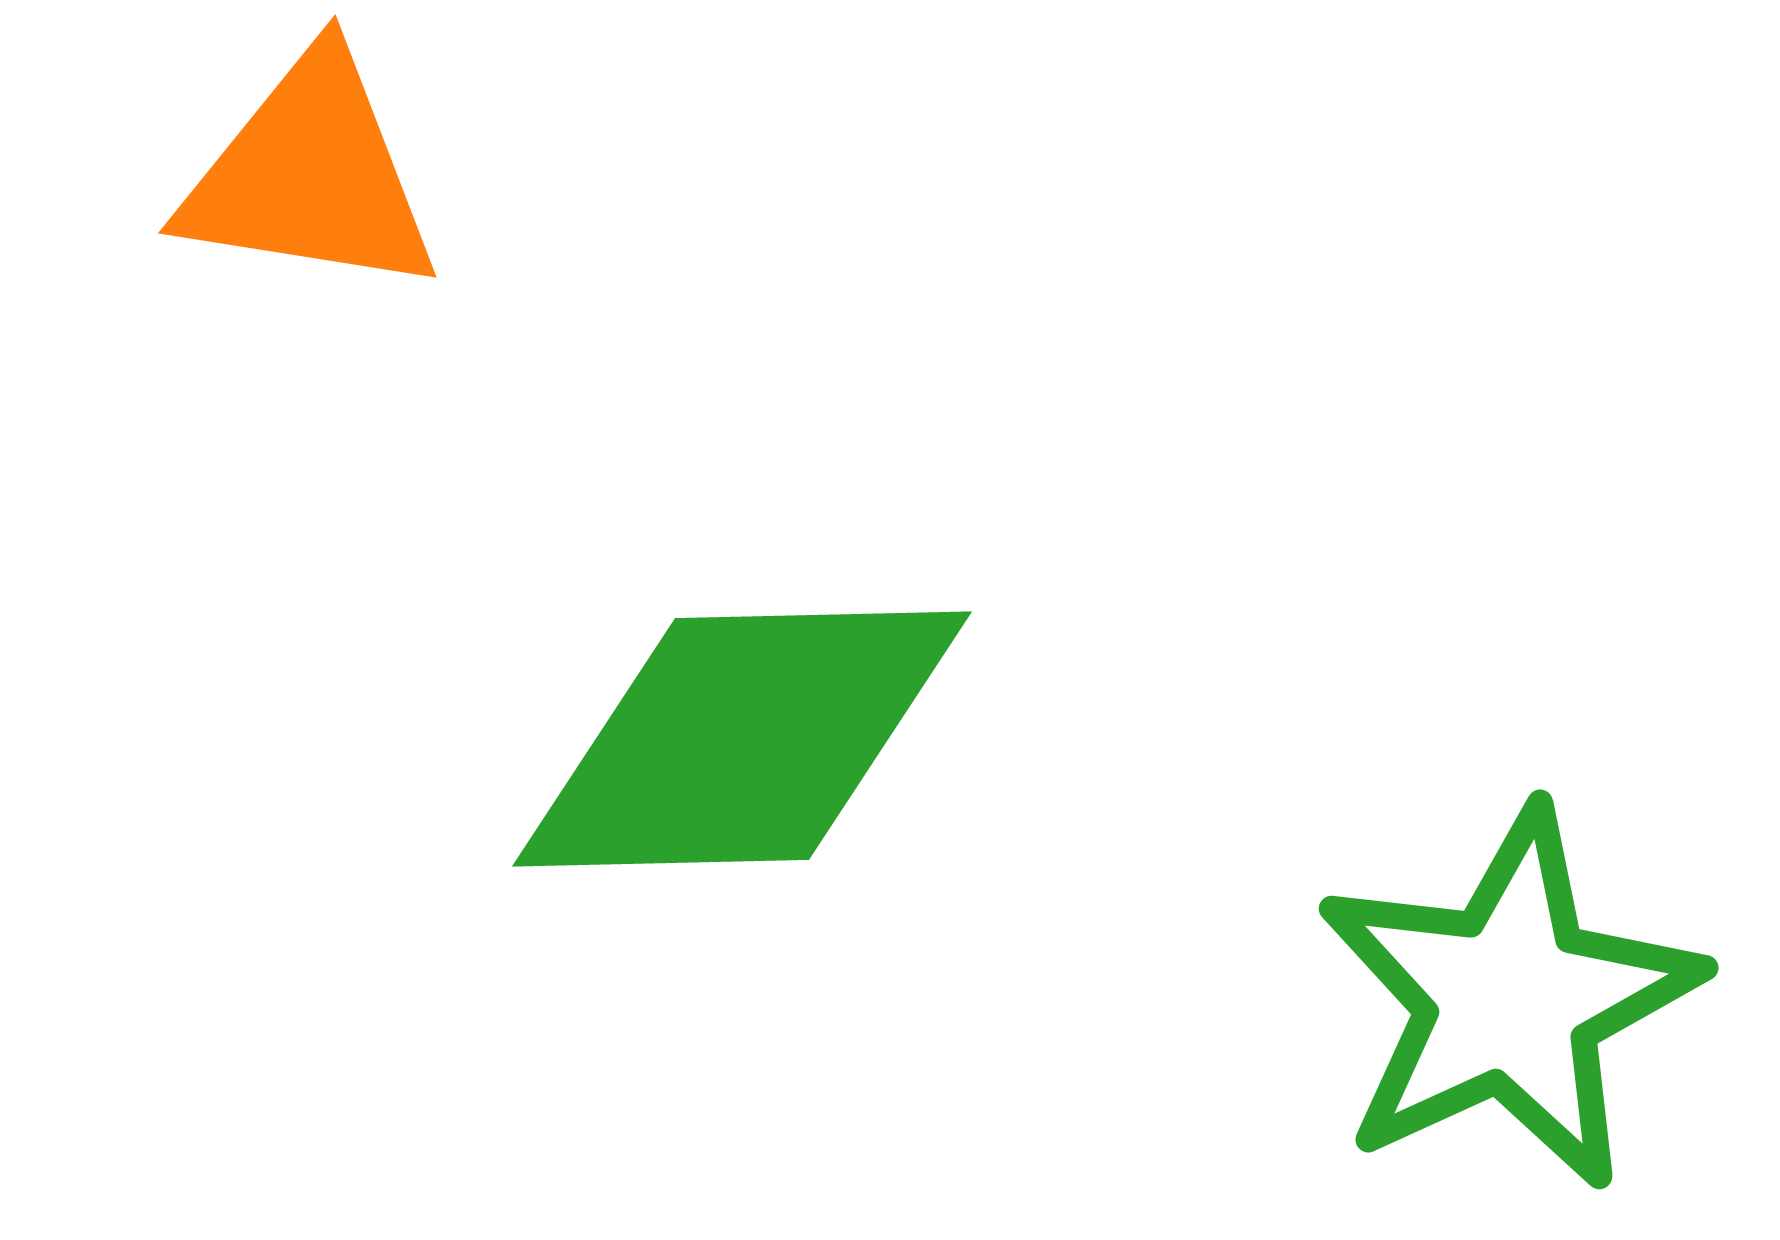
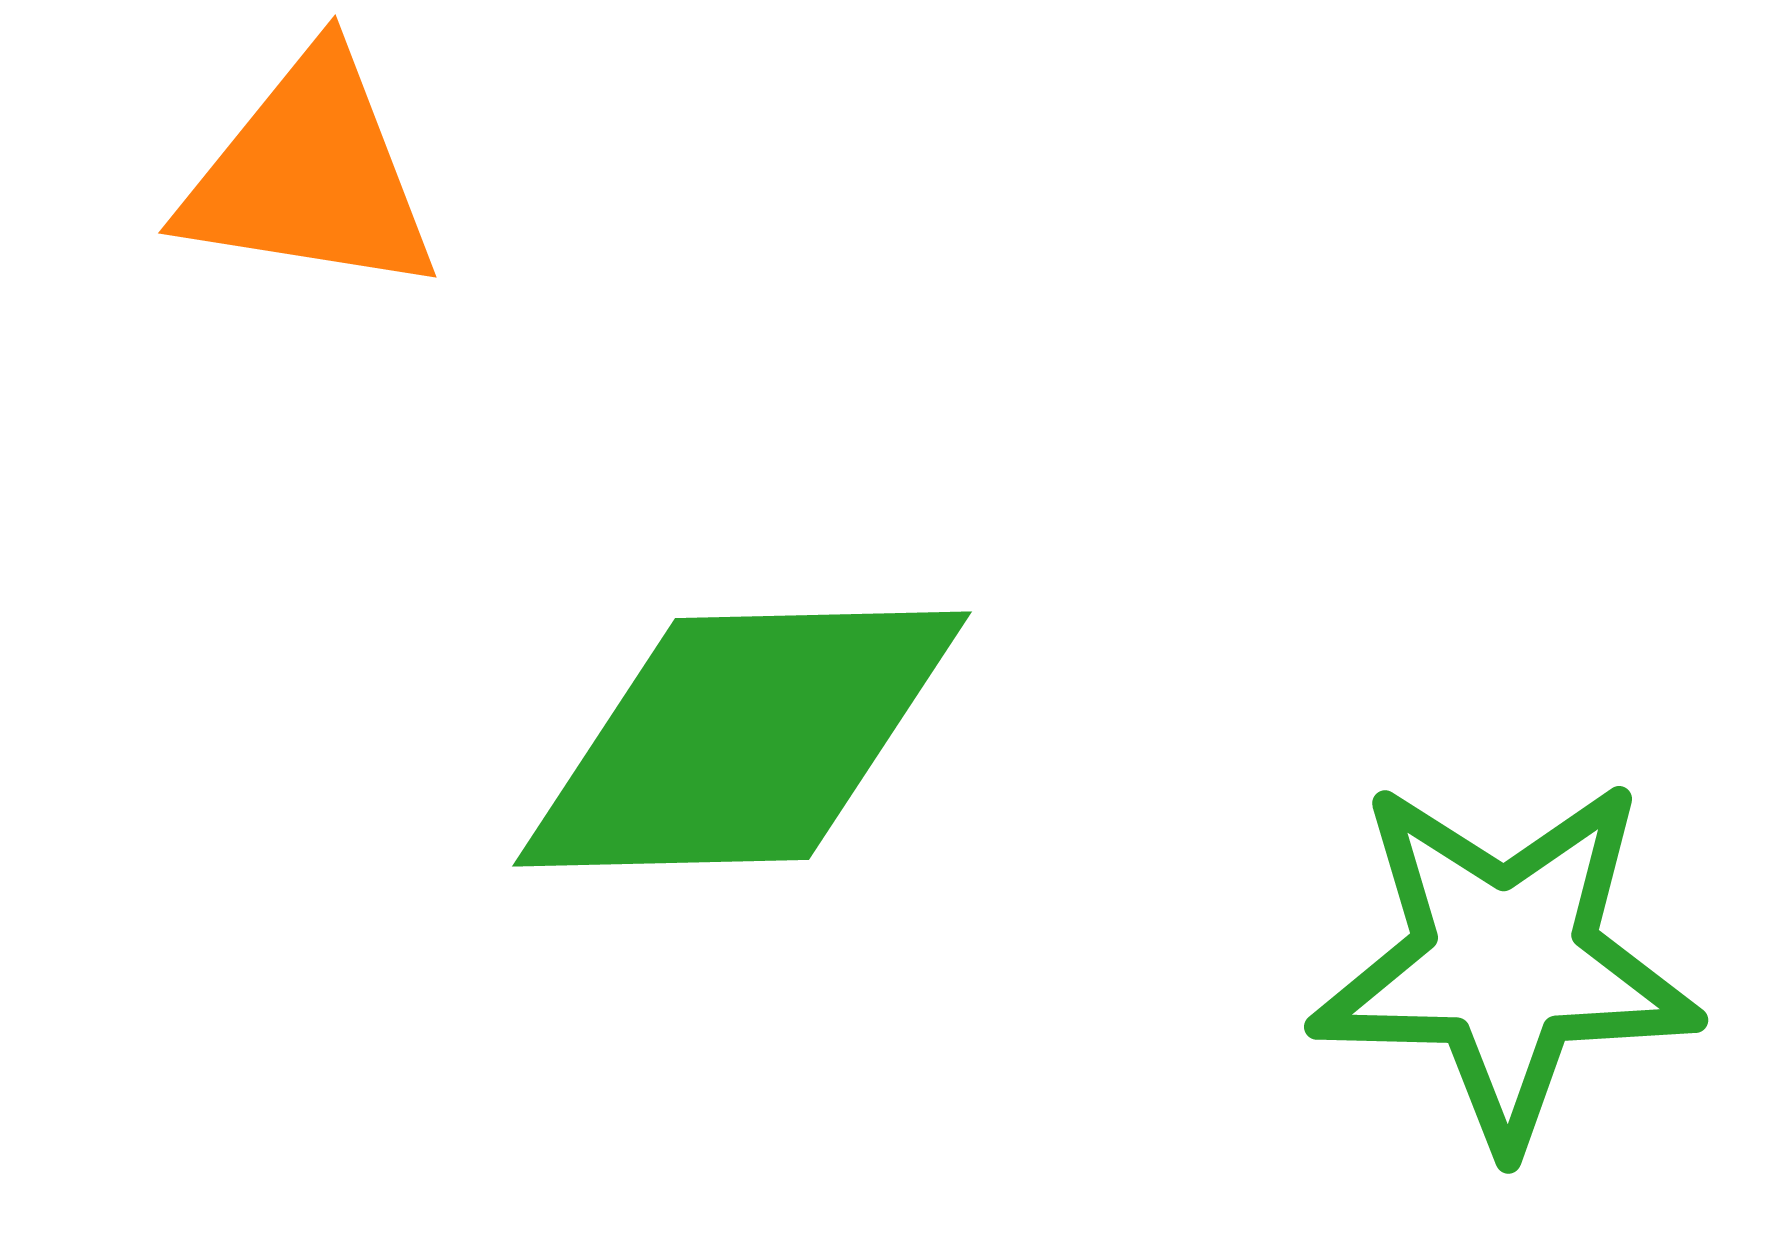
green star: moved 4 px left, 37 px up; rotated 26 degrees clockwise
